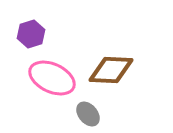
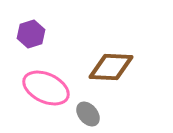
brown diamond: moved 3 px up
pink ellipse: moved 6 px left, 10 px down
